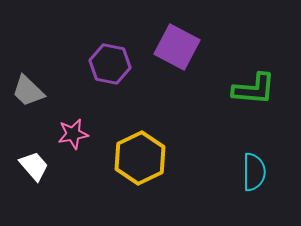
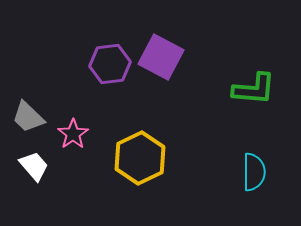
purple square: moved 16 px left, 10 px down
purple hexagon: rotated 18 degrees counterclockwise
gray trapezoid: moved 26 px down
pink star: rotated 24 degrees counterclockwise
